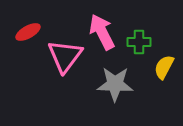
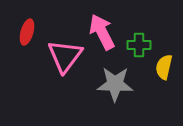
red ellipse: moved 1 px left; rotated 45 degrees counterclockwise
green cross: moved 3 px down
yellow semicircle: rotated 15 degrees counterclockwise
